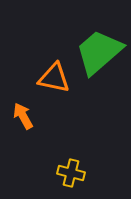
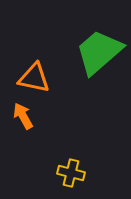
orange triangle: moved 20 px left
